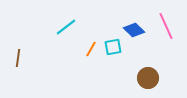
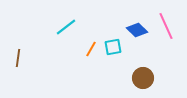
blue diamond: moved 3 px right
brown circle: moved 5 px left
